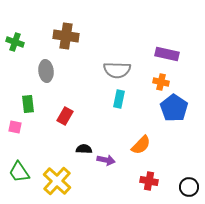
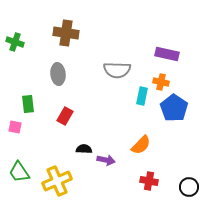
brown cross: moved 3 px up
gray ellipse: moved 12 px right, 3 px down
cyan rectangle: moved 23 px right, 3 px up
yellow cross: rotated 24 degrees clockwise
